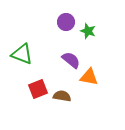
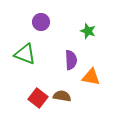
purple circle: moved 25 px left
green triangle: moved 3 px right
purple semicircle: rotated 48 degrees clockwise
orange triangle: moved 2 px right
red square: moved 9 px down; rotated 30 degrees counterclockwise
